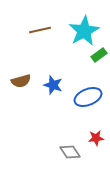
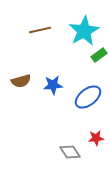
blue star: rotated 24 degrees counterclockwise
blue ellipse: rotated 16 degrees counterclockwise
